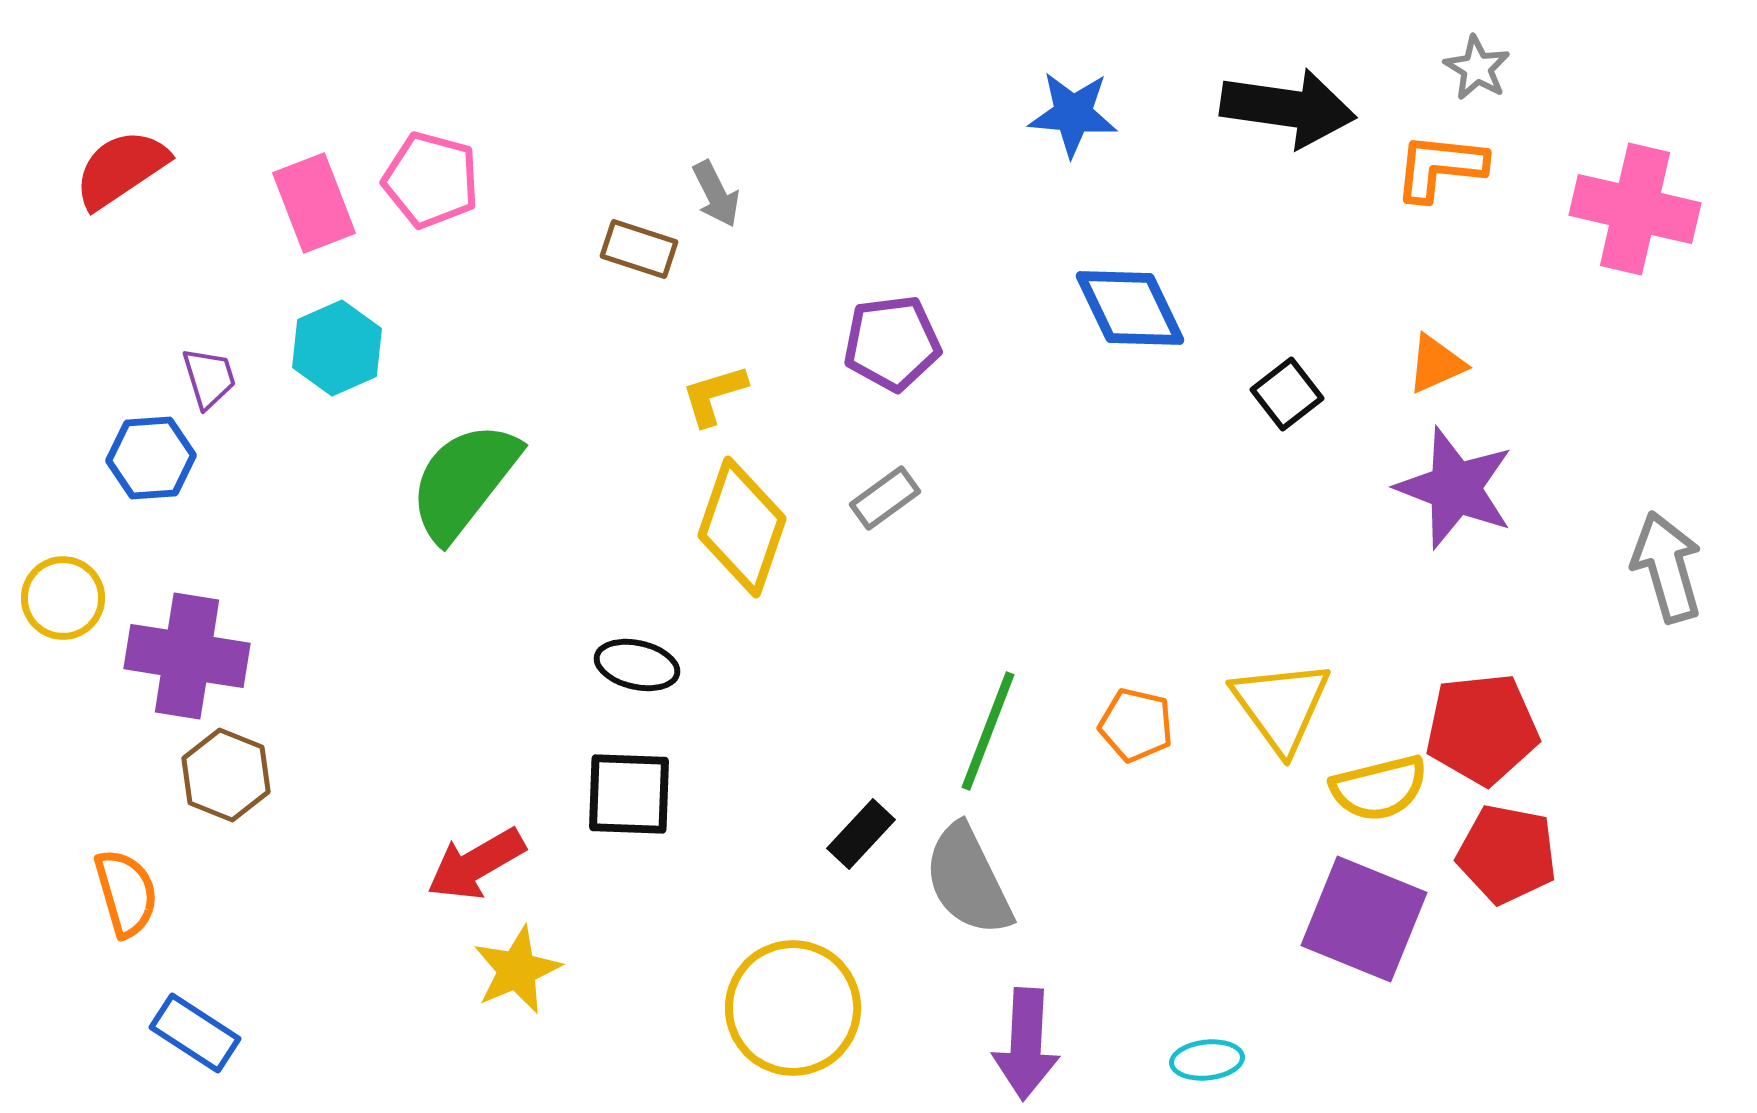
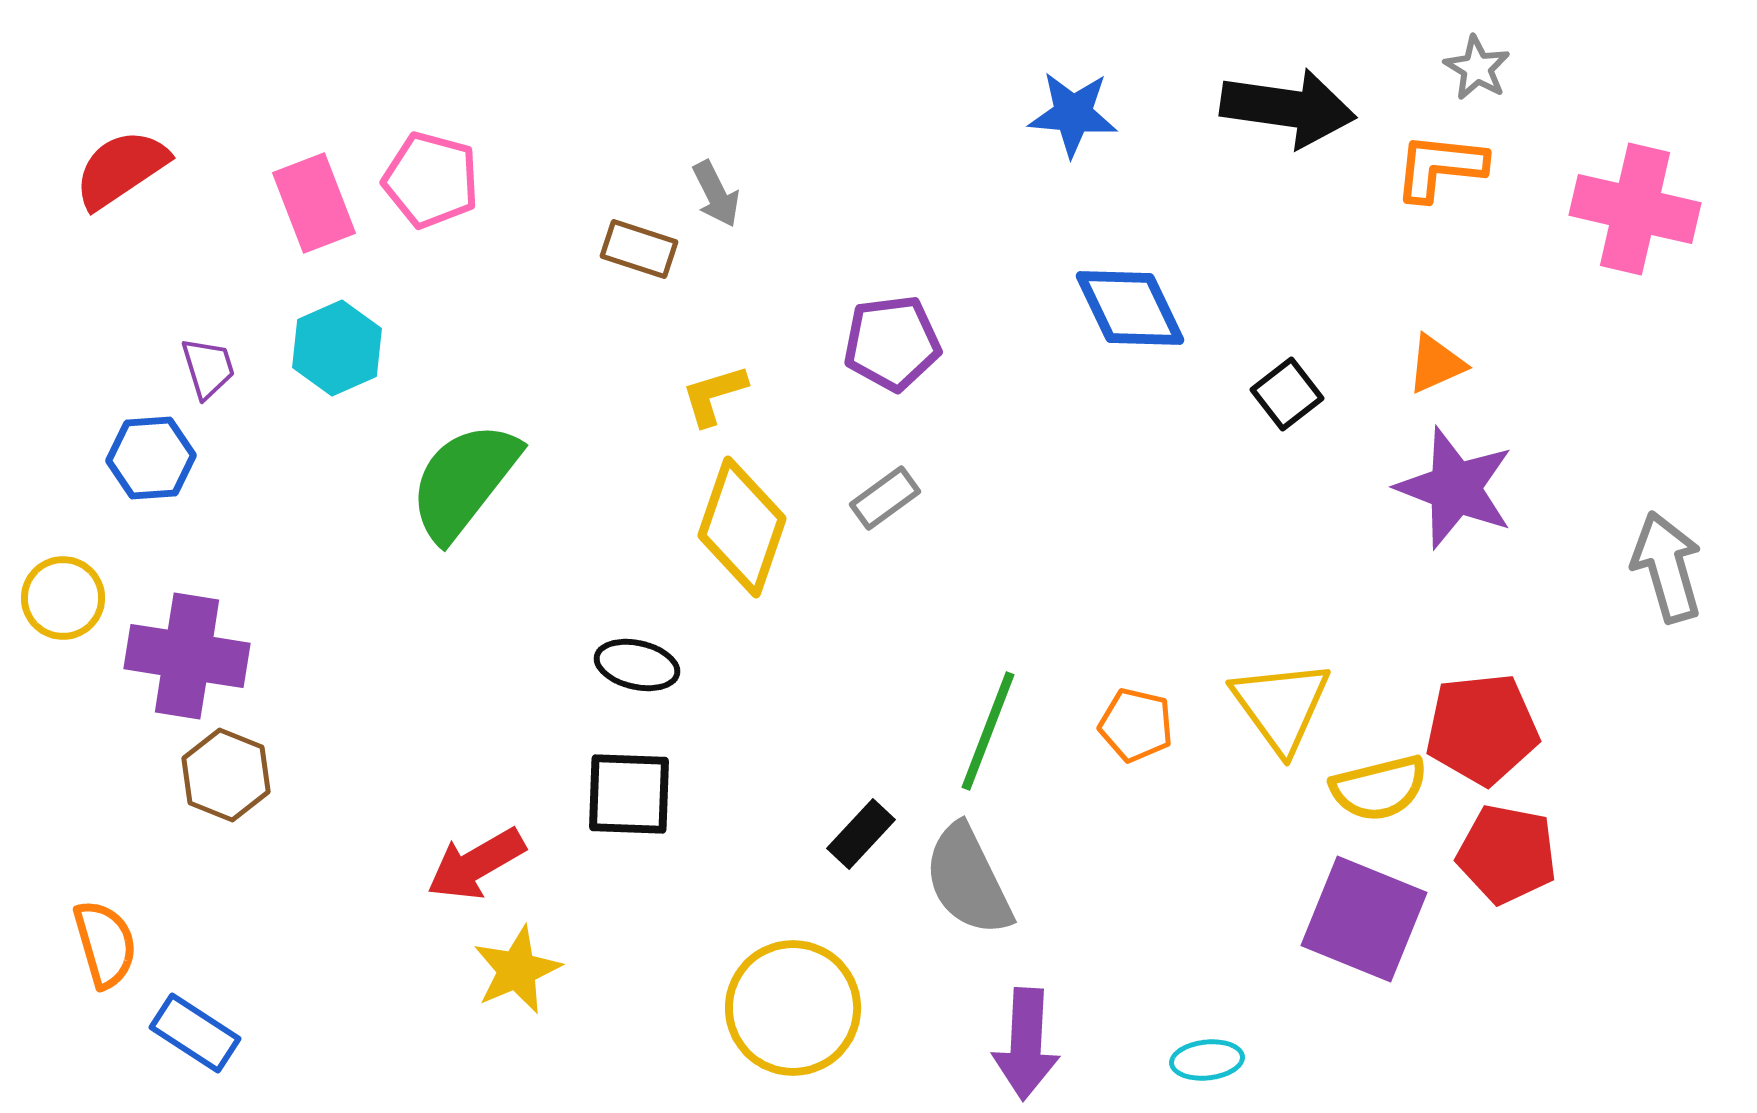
purple trapezoid at (209, 378): moved 1 px left, 10 px up
orange semicircle at (126, 893): moved 21 px left, 51 px down
